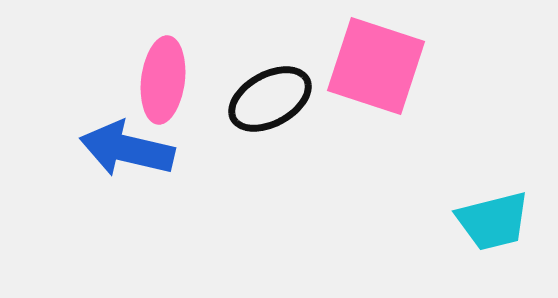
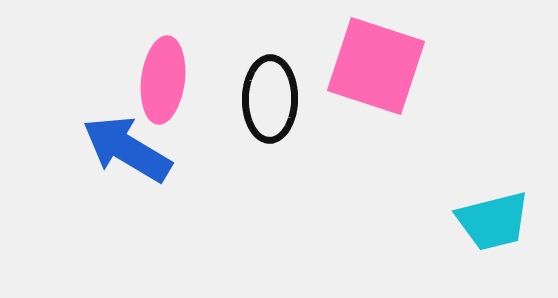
black ellipse: rotated 60 degrees counterclockwise
blue arrow: rotated 18 degrees clockwise
